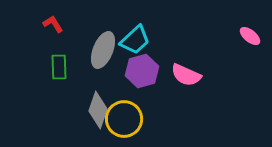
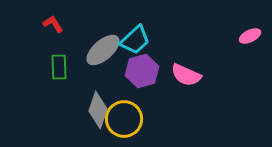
pink ellipse: rotated 65 degrees counterclockwise
gray ellipse: rotated 27 degrees clockwise
